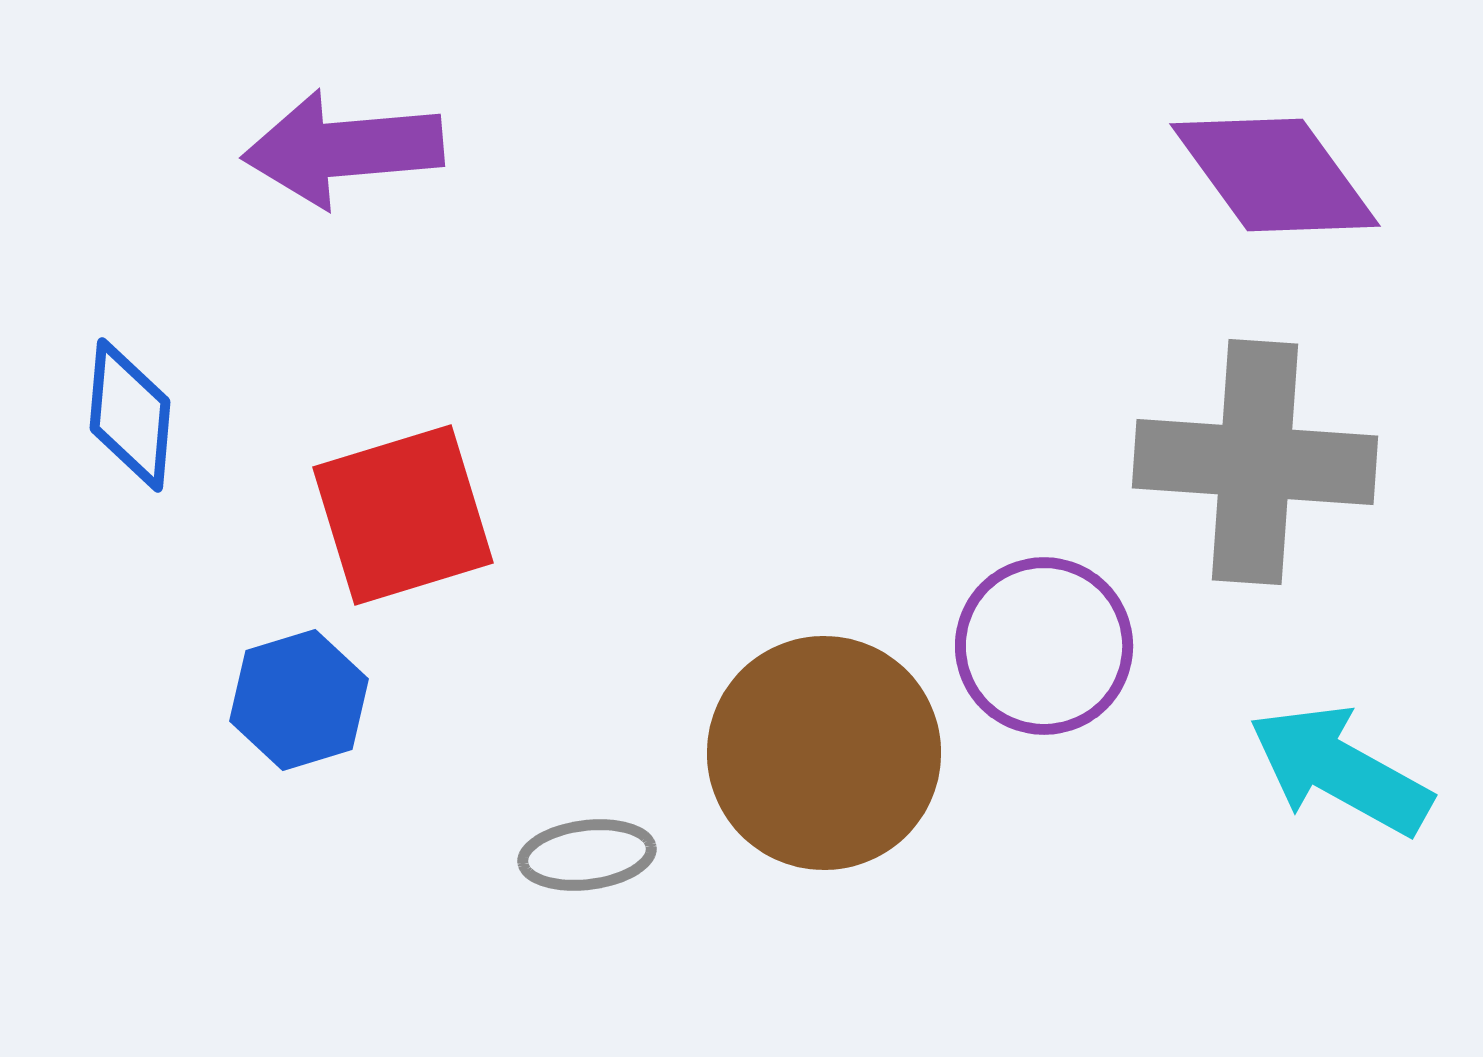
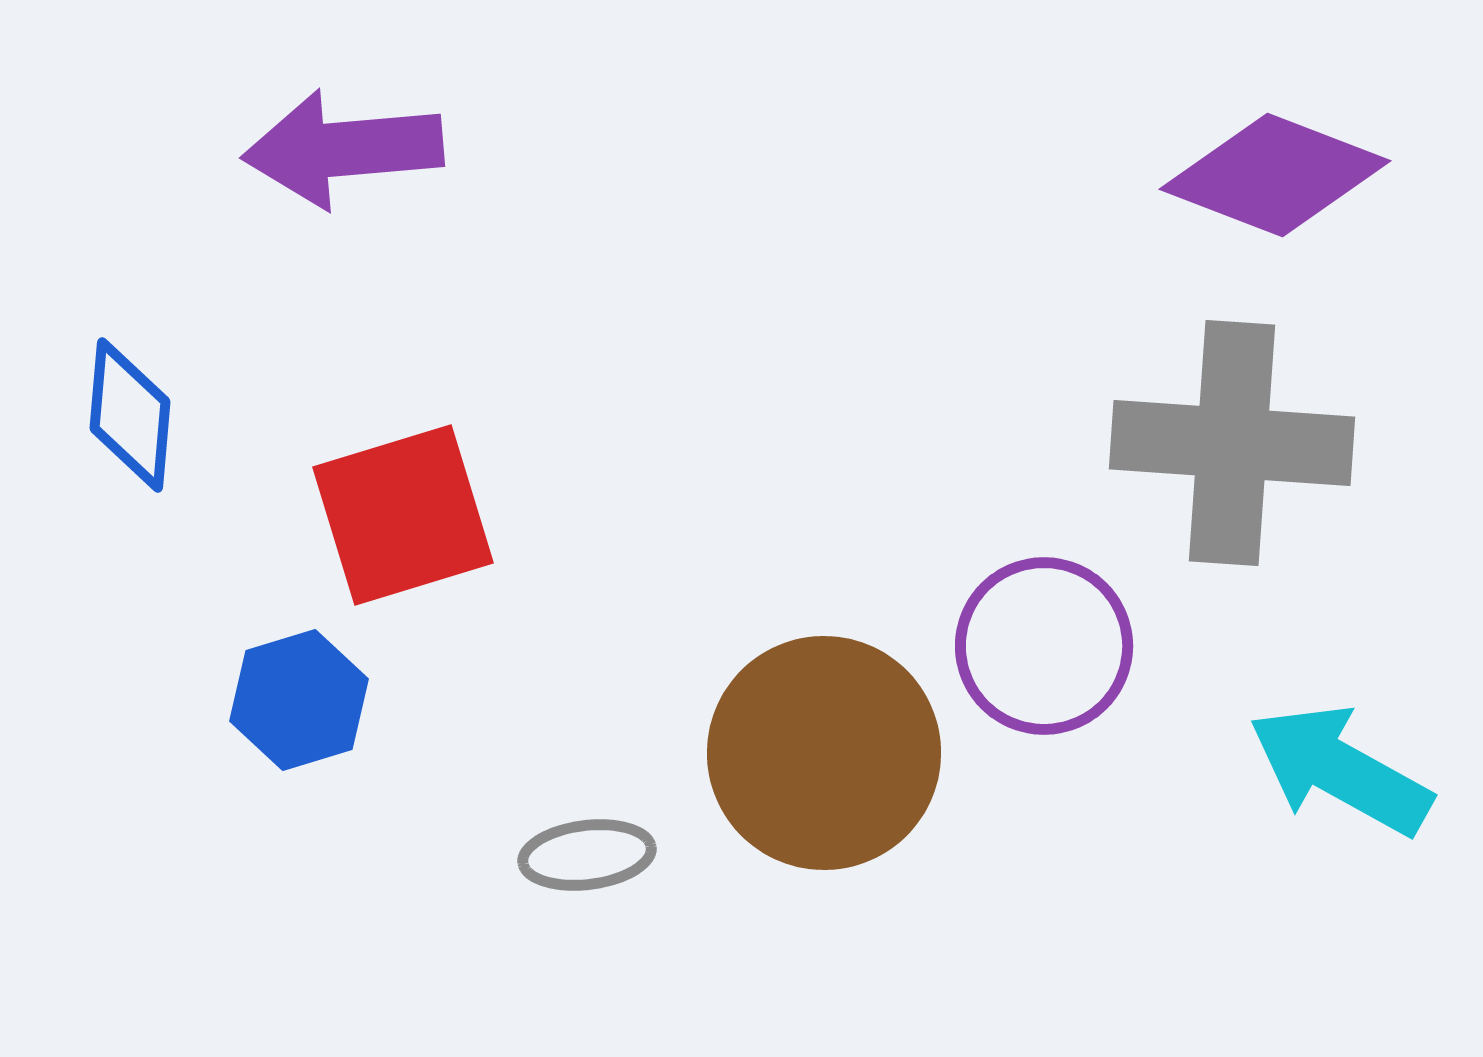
purple diamond: rotated 33 degrees counterclockwise
gray cross: moved 23 px left, 19 px up
